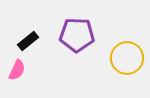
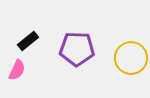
purple pentagon: moved 14 px down
yellow circle: moved 4 px right
